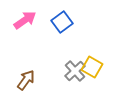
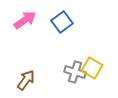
yellow square: moved 1 px down
gray cross: moved 1 px down; rotated 30 degrees counterclockwise
